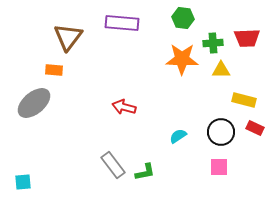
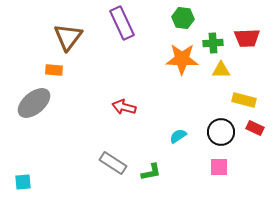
purple rectangle: rotated 60 degrees clockwise
gray rectangle: moved 2 px up; rotated 20 degrees counterclockwise
green L-shape: moved 6 px right
